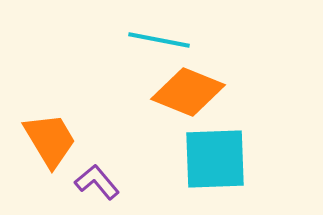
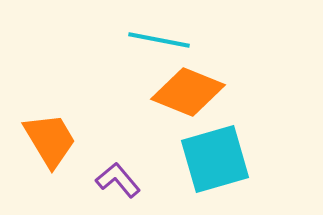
cyan square: rotated 14 degrees counterclockwise
purple L-shape: moved 21 px right, 2 px up
